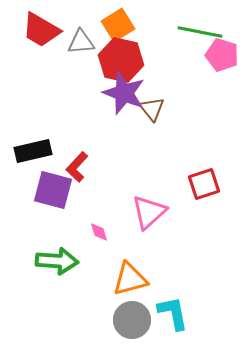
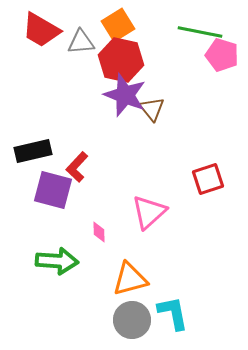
purple star: moved 1 px right, 2 px down
red square: moved 4 px right, 5 px up
pink diamond: rotated 15 degrees clockwise
